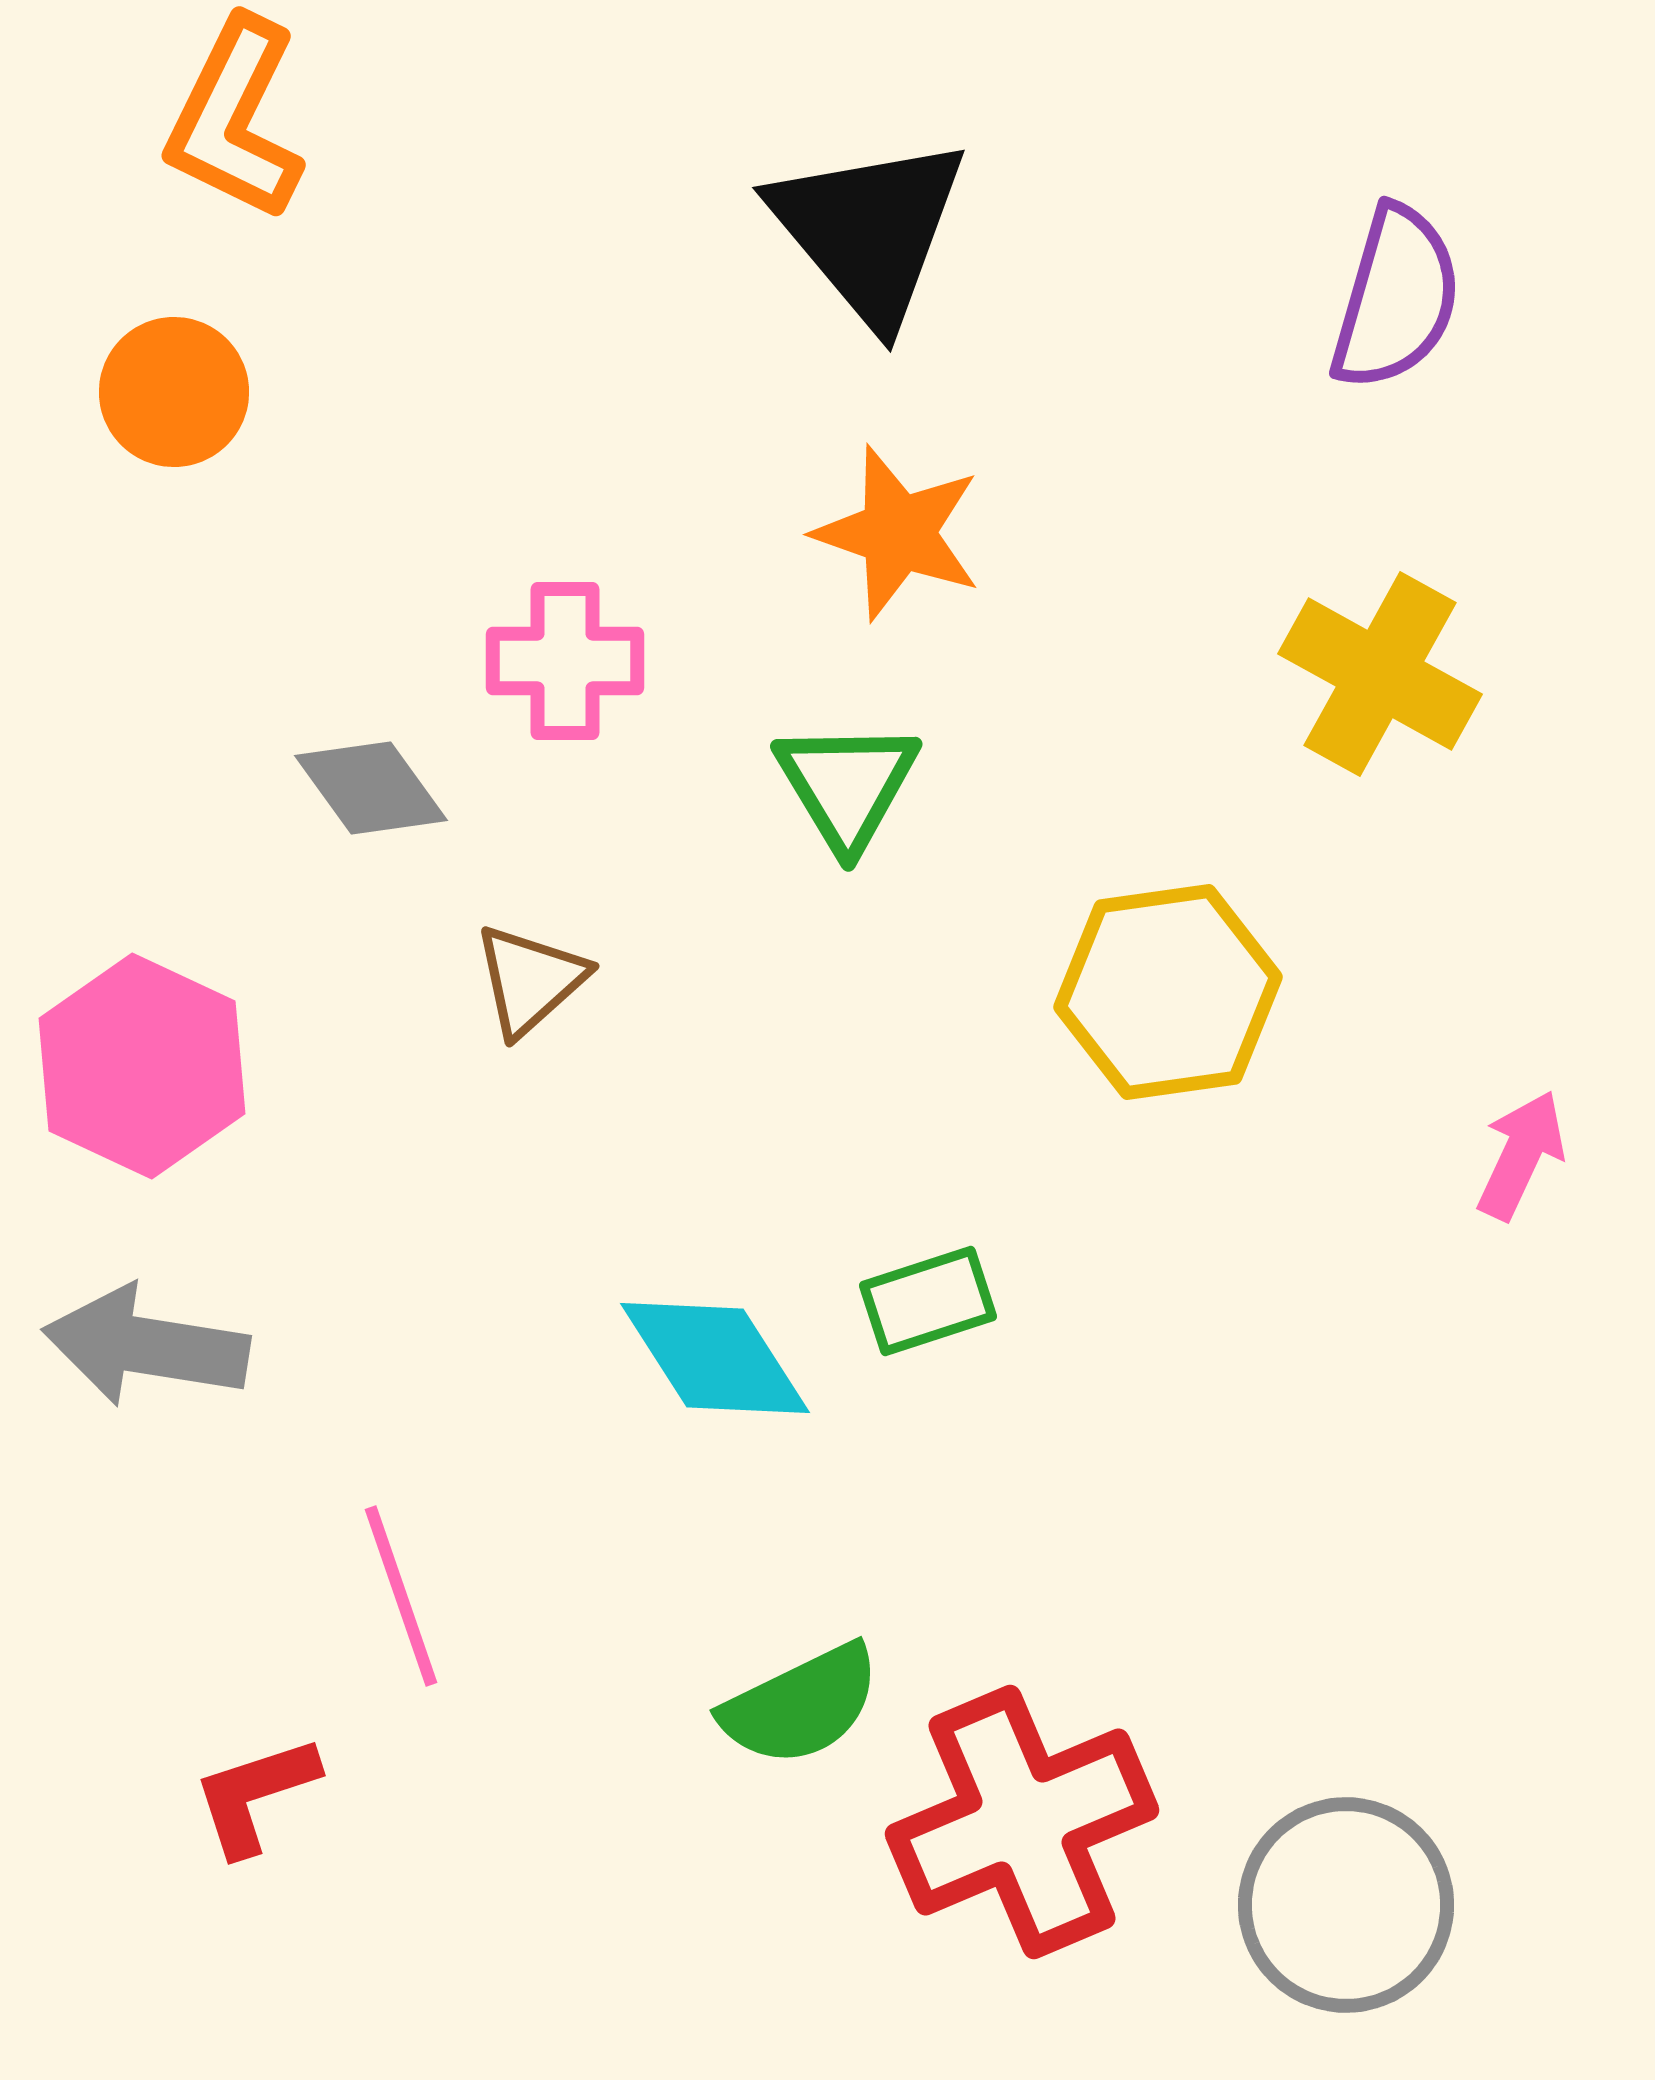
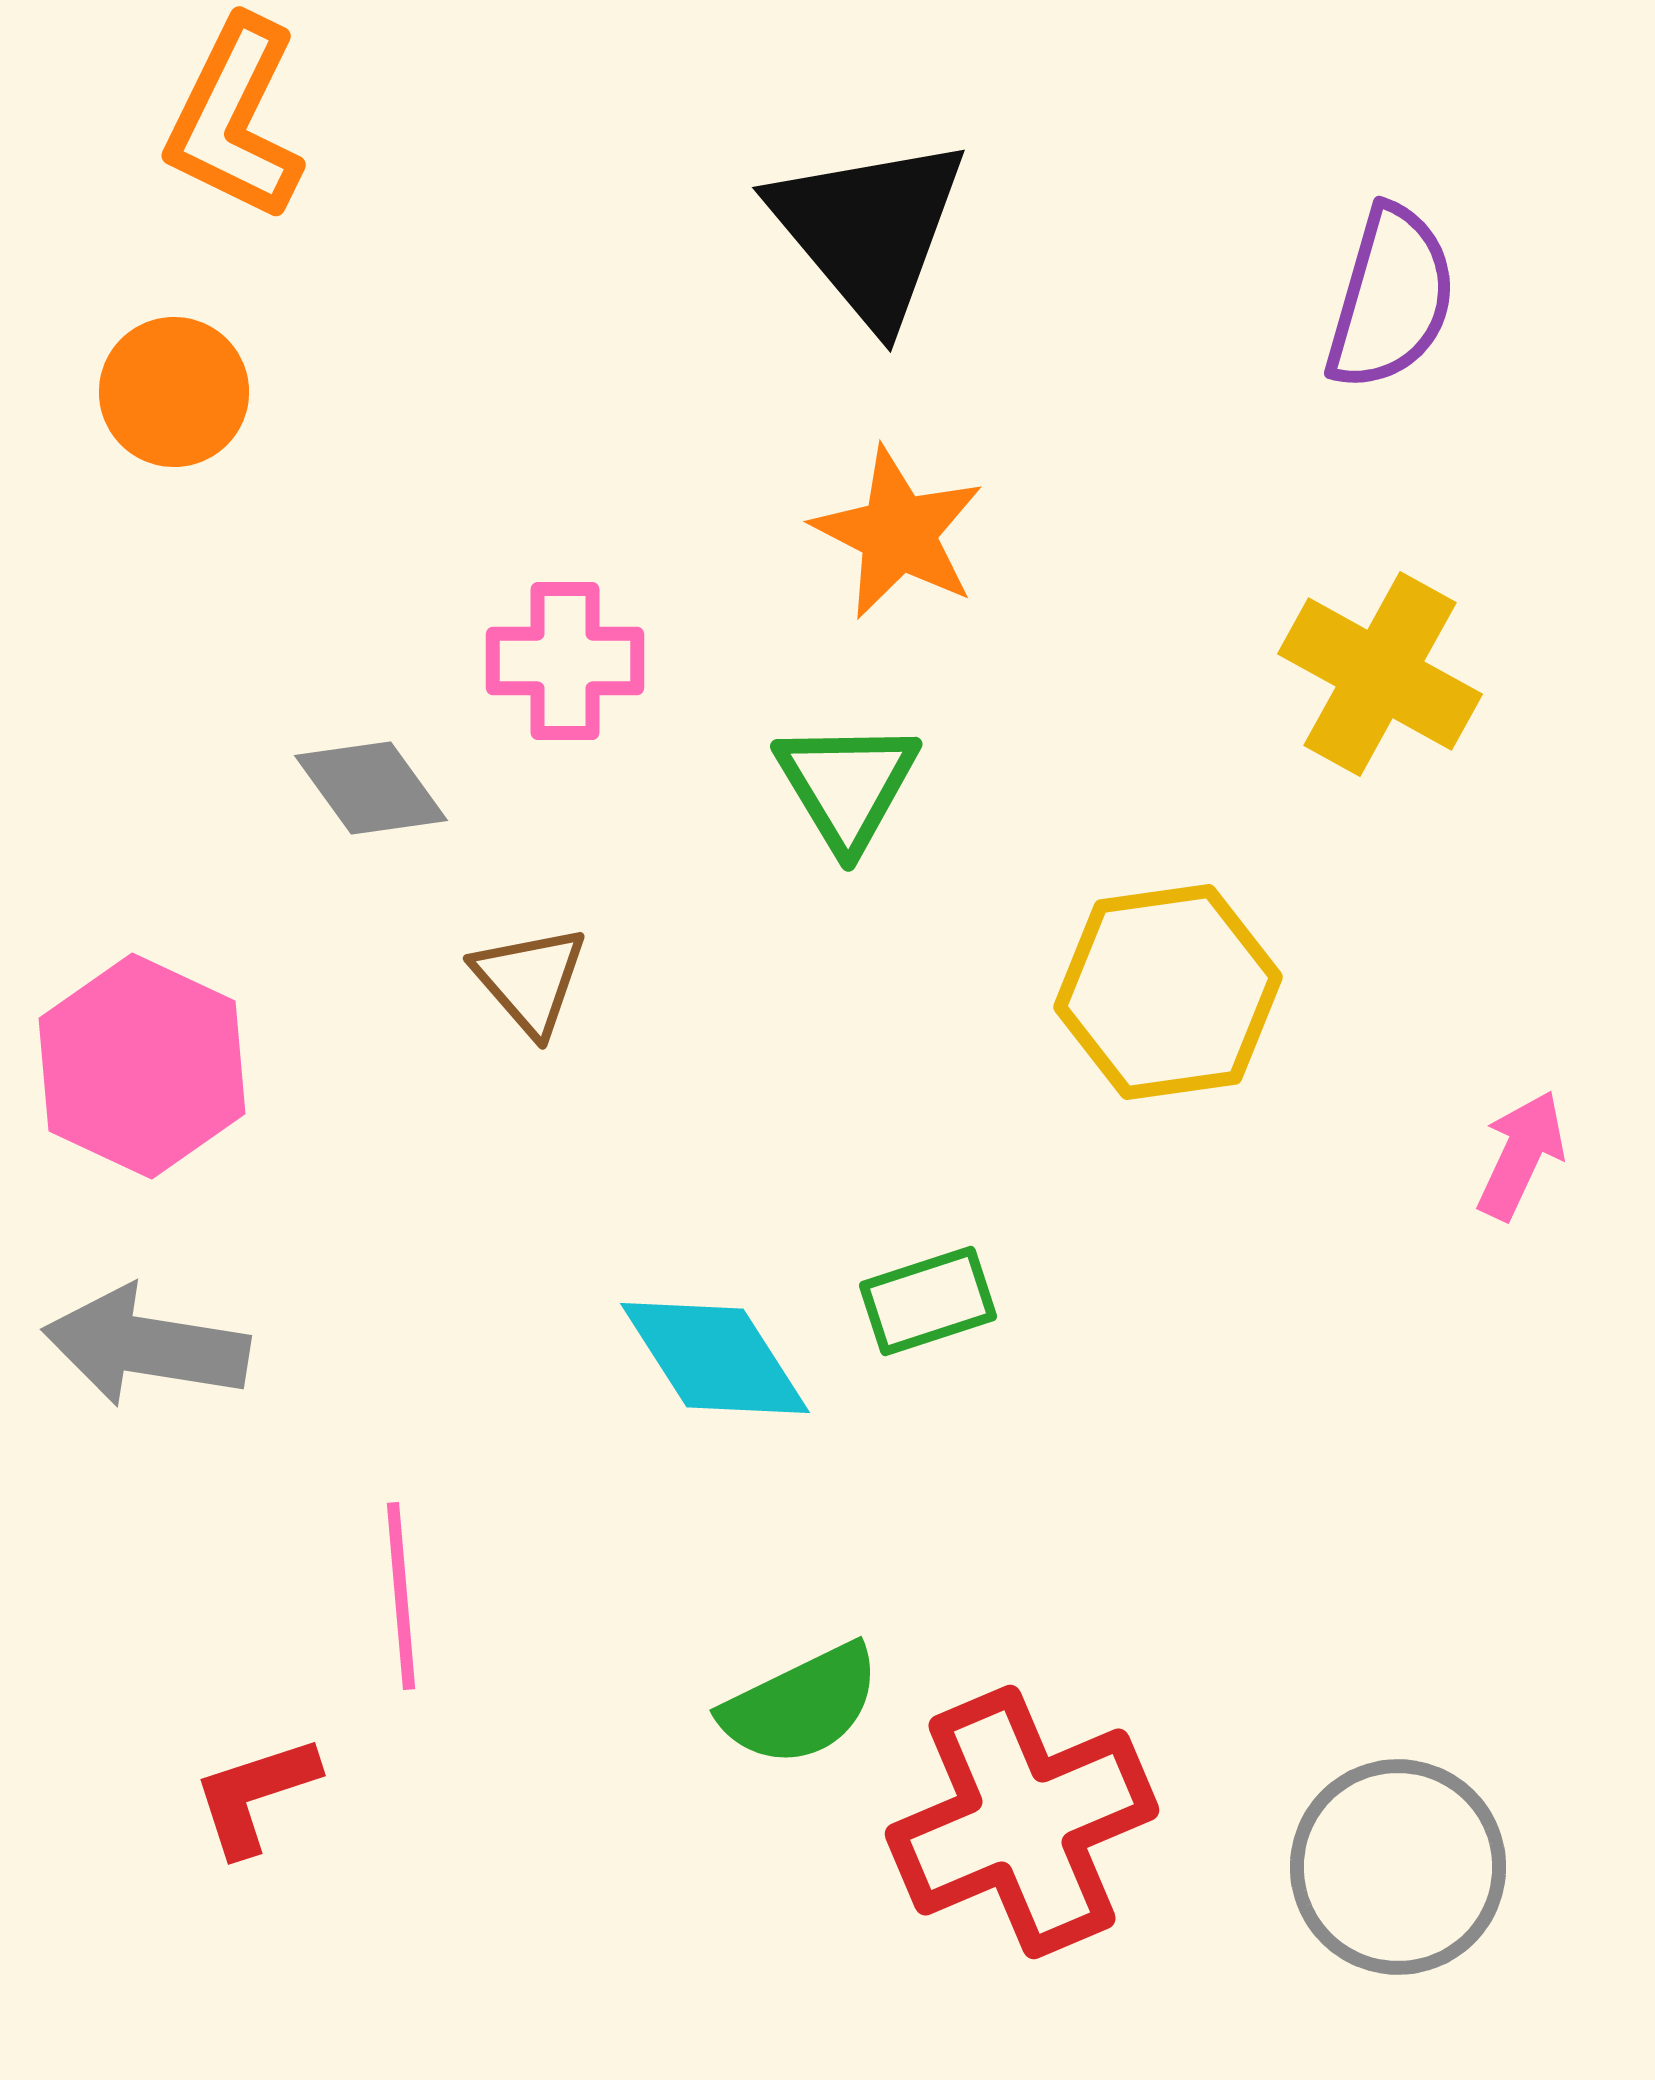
purple semicircle: moved 5 px left
orange star: rotated 8 degrees clockwise
brown triangle: rotated 29 degrees counterclockwise
pink line: rotated 14 degrees clockwise
gray circle: moved 52 px right, 38 px up
